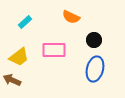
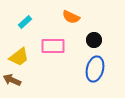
pink rectangle: moved 1 px left, 4 px up
